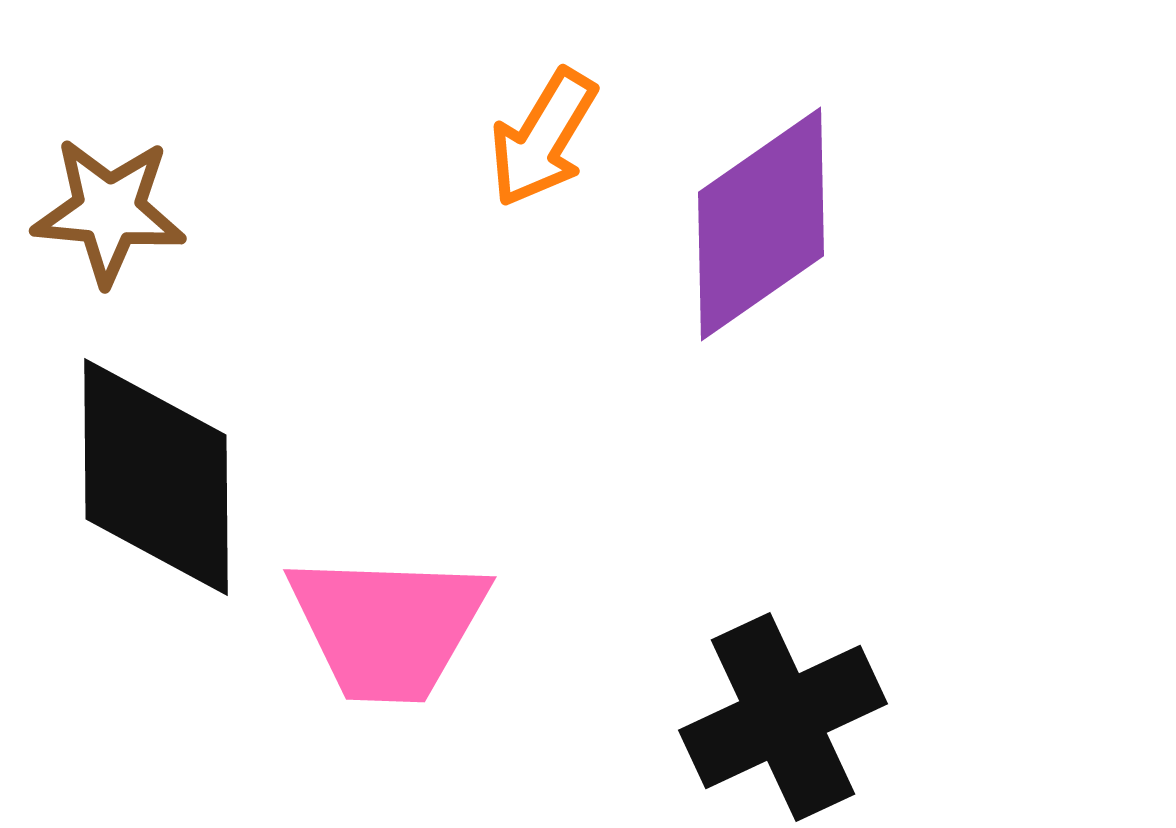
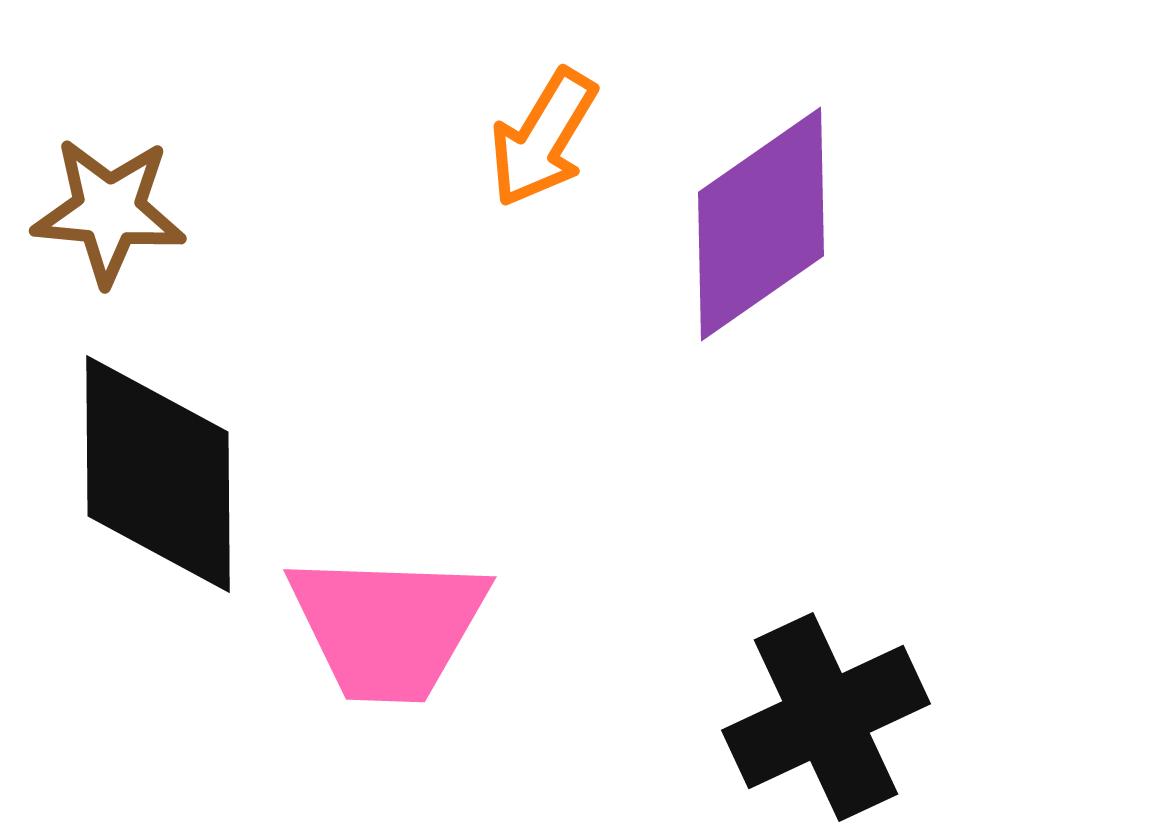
black diamond: moved 2 px right, 3 px up
black cross: moved 43 px right
